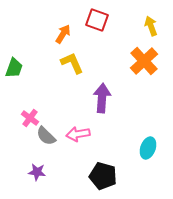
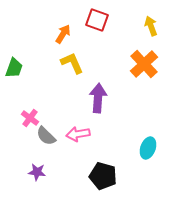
orange cross: moved 3 px down
purple arrow: moved 4 px left
